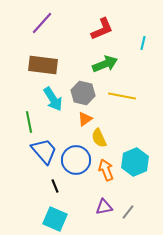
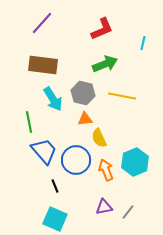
orange triangle: rotated 28 degrees clockwise
